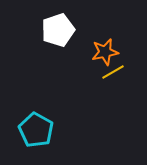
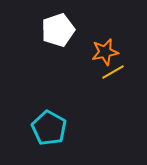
cyan pentagon: moved 13 px right, 2 px up
